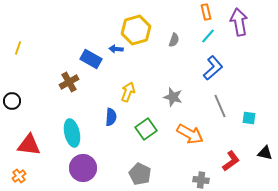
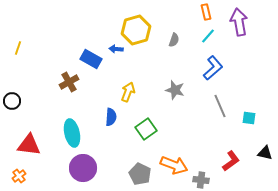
gray star: moved 2 px right, 7 px up
orange arrow: moved 16 px left, 31 px down; rotated 8 degrees counterclockwise
